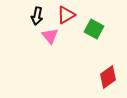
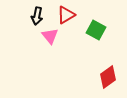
green square: moved 2 px right, 1 px down
